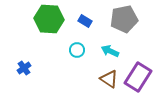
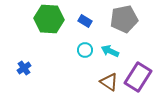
cyan circle: moved 8 px right
brown triangle: moved 3 px down
